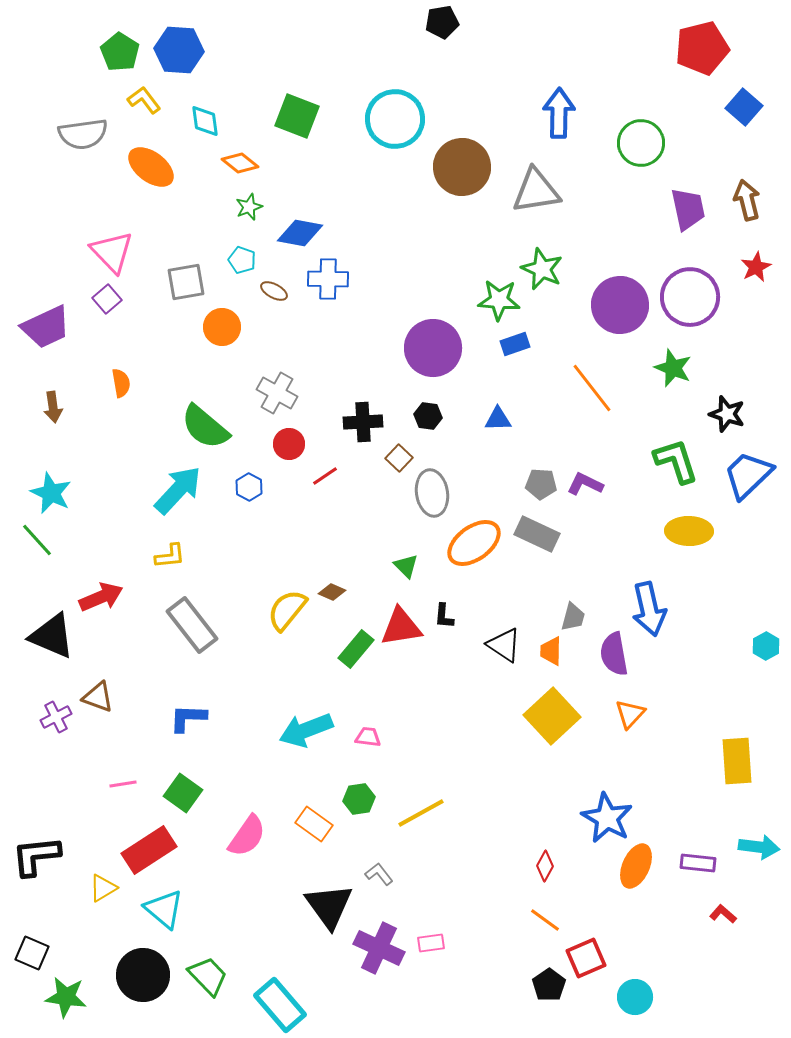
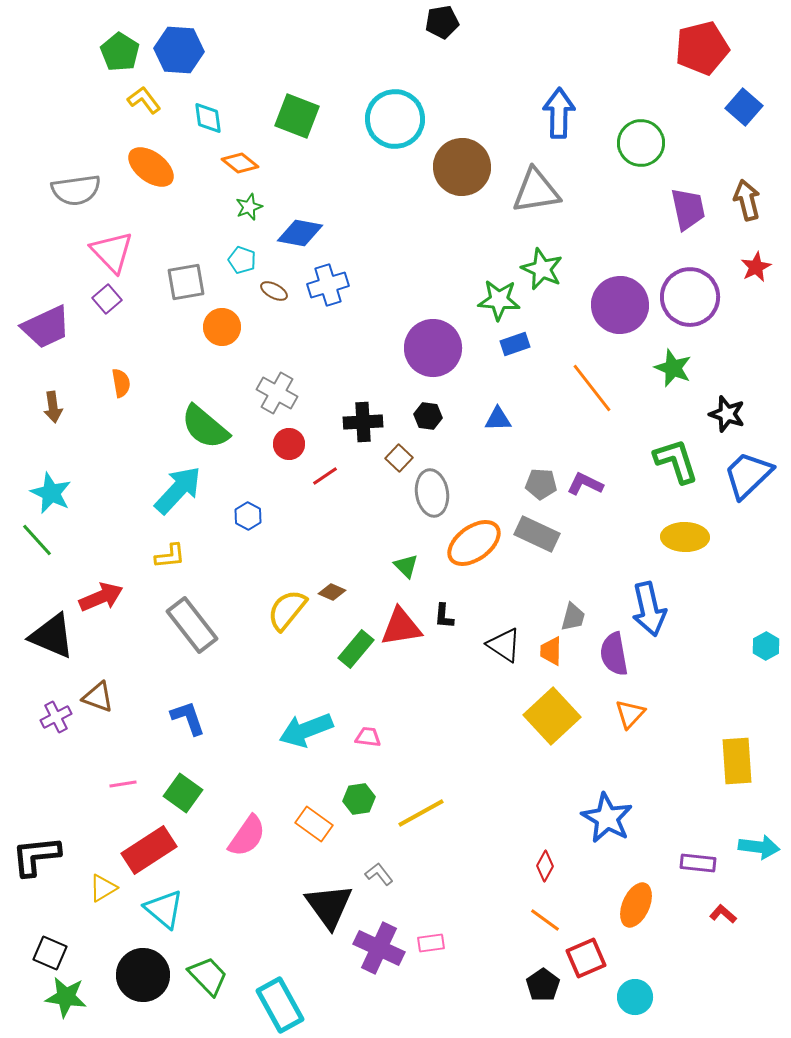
cyan diamond at (205, 121): moved 3 px right, 3 px up
gray semicircle at (83, 134): moved 7 px left, 56 px down
blue cross at (328, 279): moved 6 px down; rotated 18 degrees counterclockwise
blue hexagon at (249, 487): moved 1 px left, 29 px down
yellow ellipse at (689, 531): moved 4 px left, 6 px down
blue L-shape at (188, 718): rotated 69 degrees clockwise
orange ellipse at (636, 866): moved 39 px down
black square at (32, 953): moved 18 px right
black pentagon at (549, 985): moved 6 px left
cyan rectangle at (280, 1005): rotated 12 degrees clockwise
